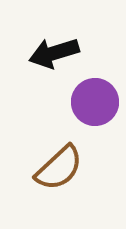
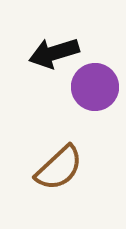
purple circle: moved 15 px up
